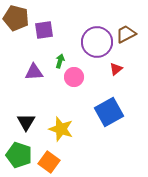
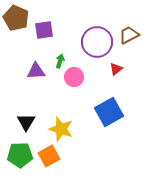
brown pentagon: rotated 10 degrees clockwise
brown trapezoid: moved 3 px right, 1 px down
purple triangle: moved 2 px right, 1 px up
green pentagon: moved 1 px right; rotated 20 degrees counterclockwise
orange square: moved 6 px up; rotated 25 degrees clockwise
